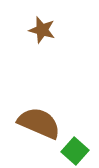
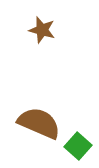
green square: moved 3 px right, 5 px up
